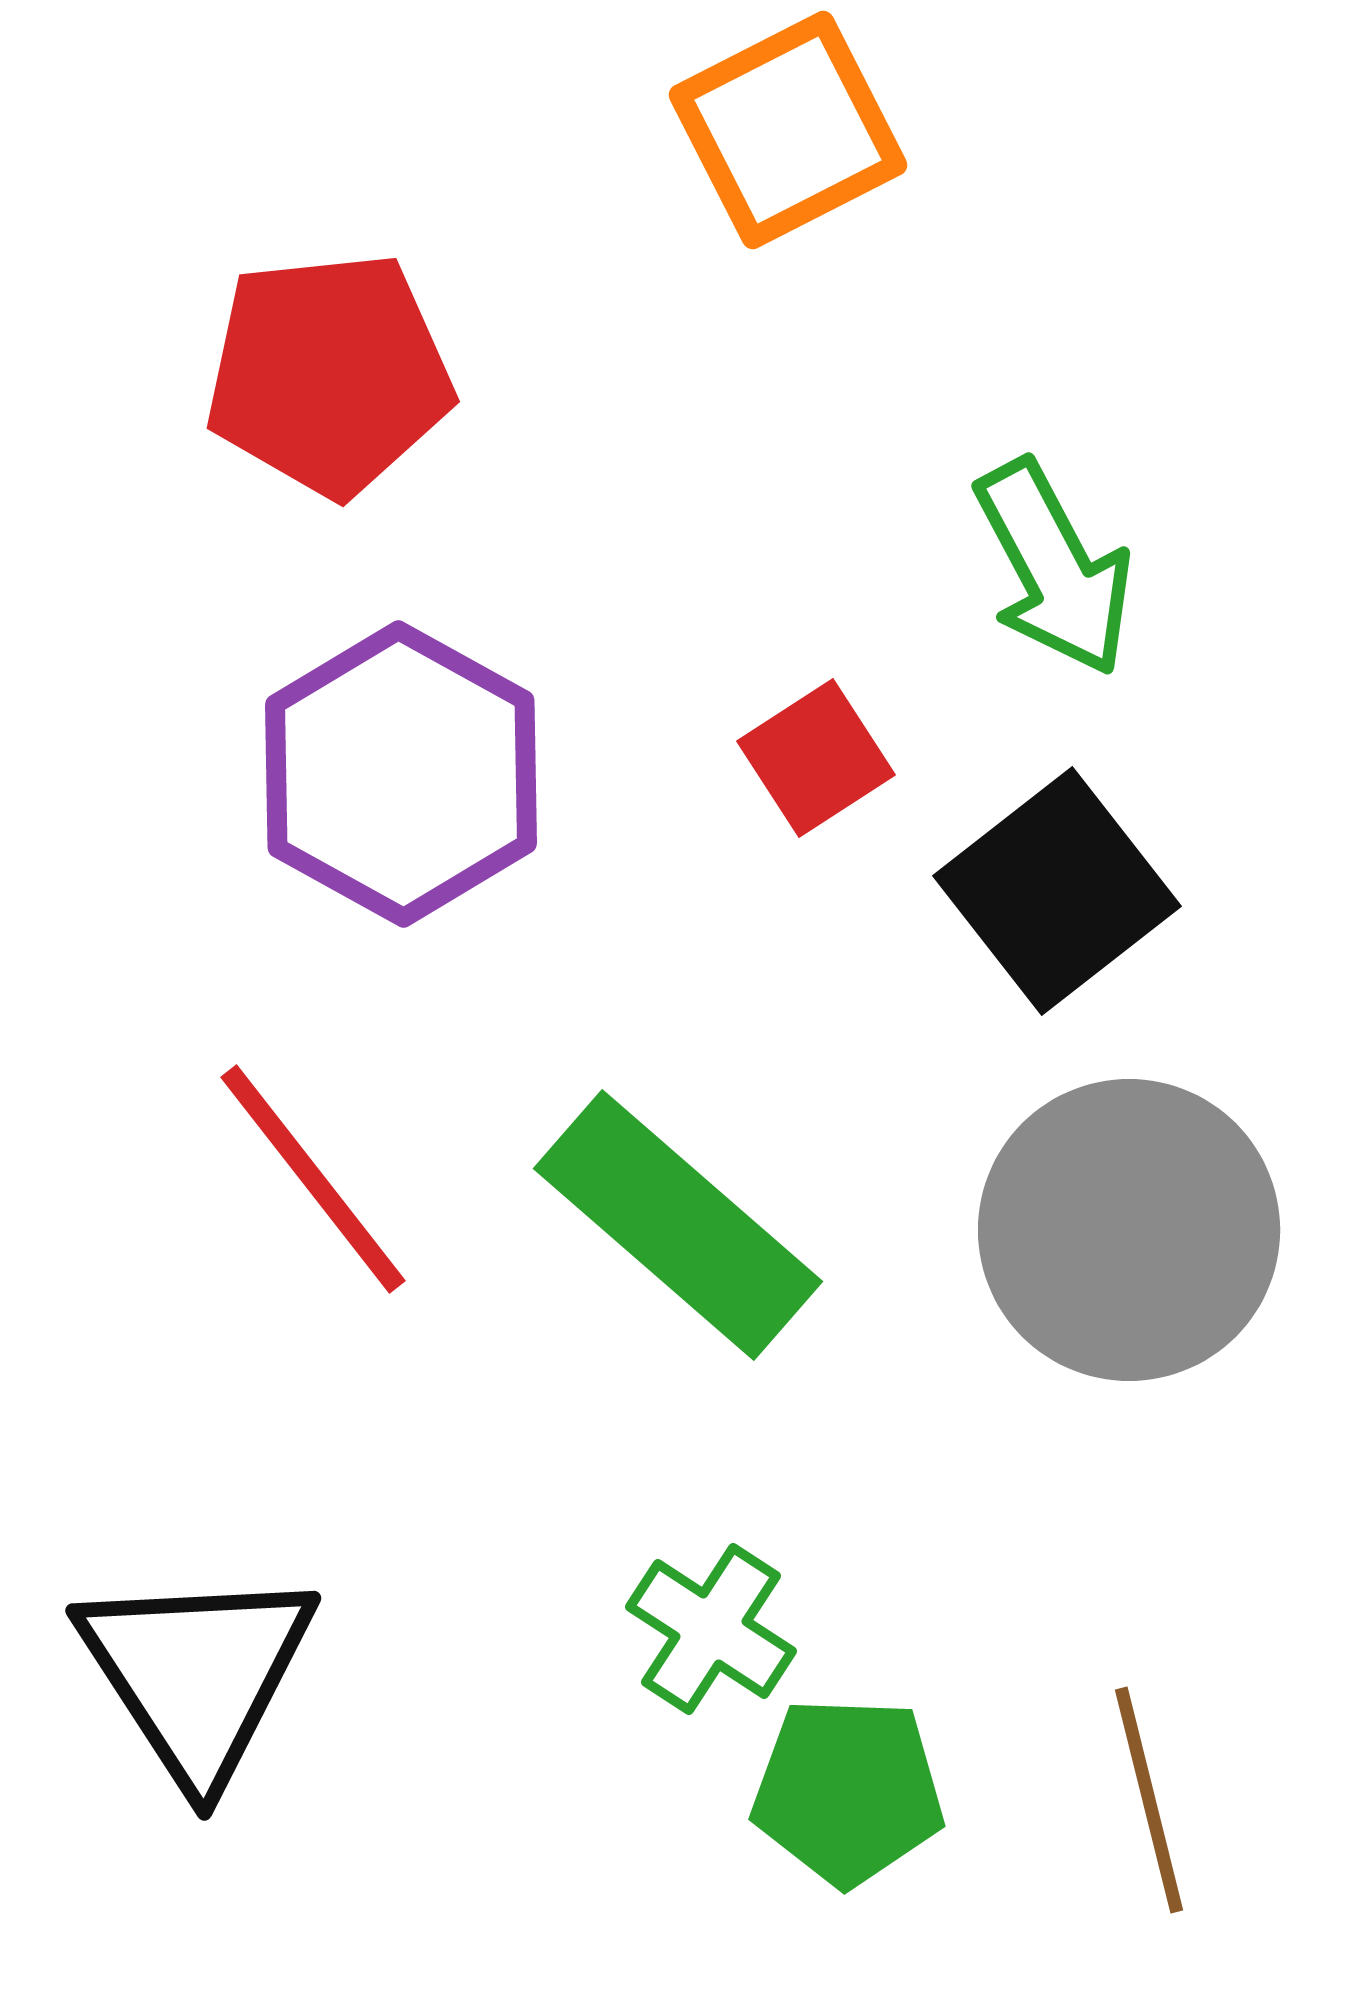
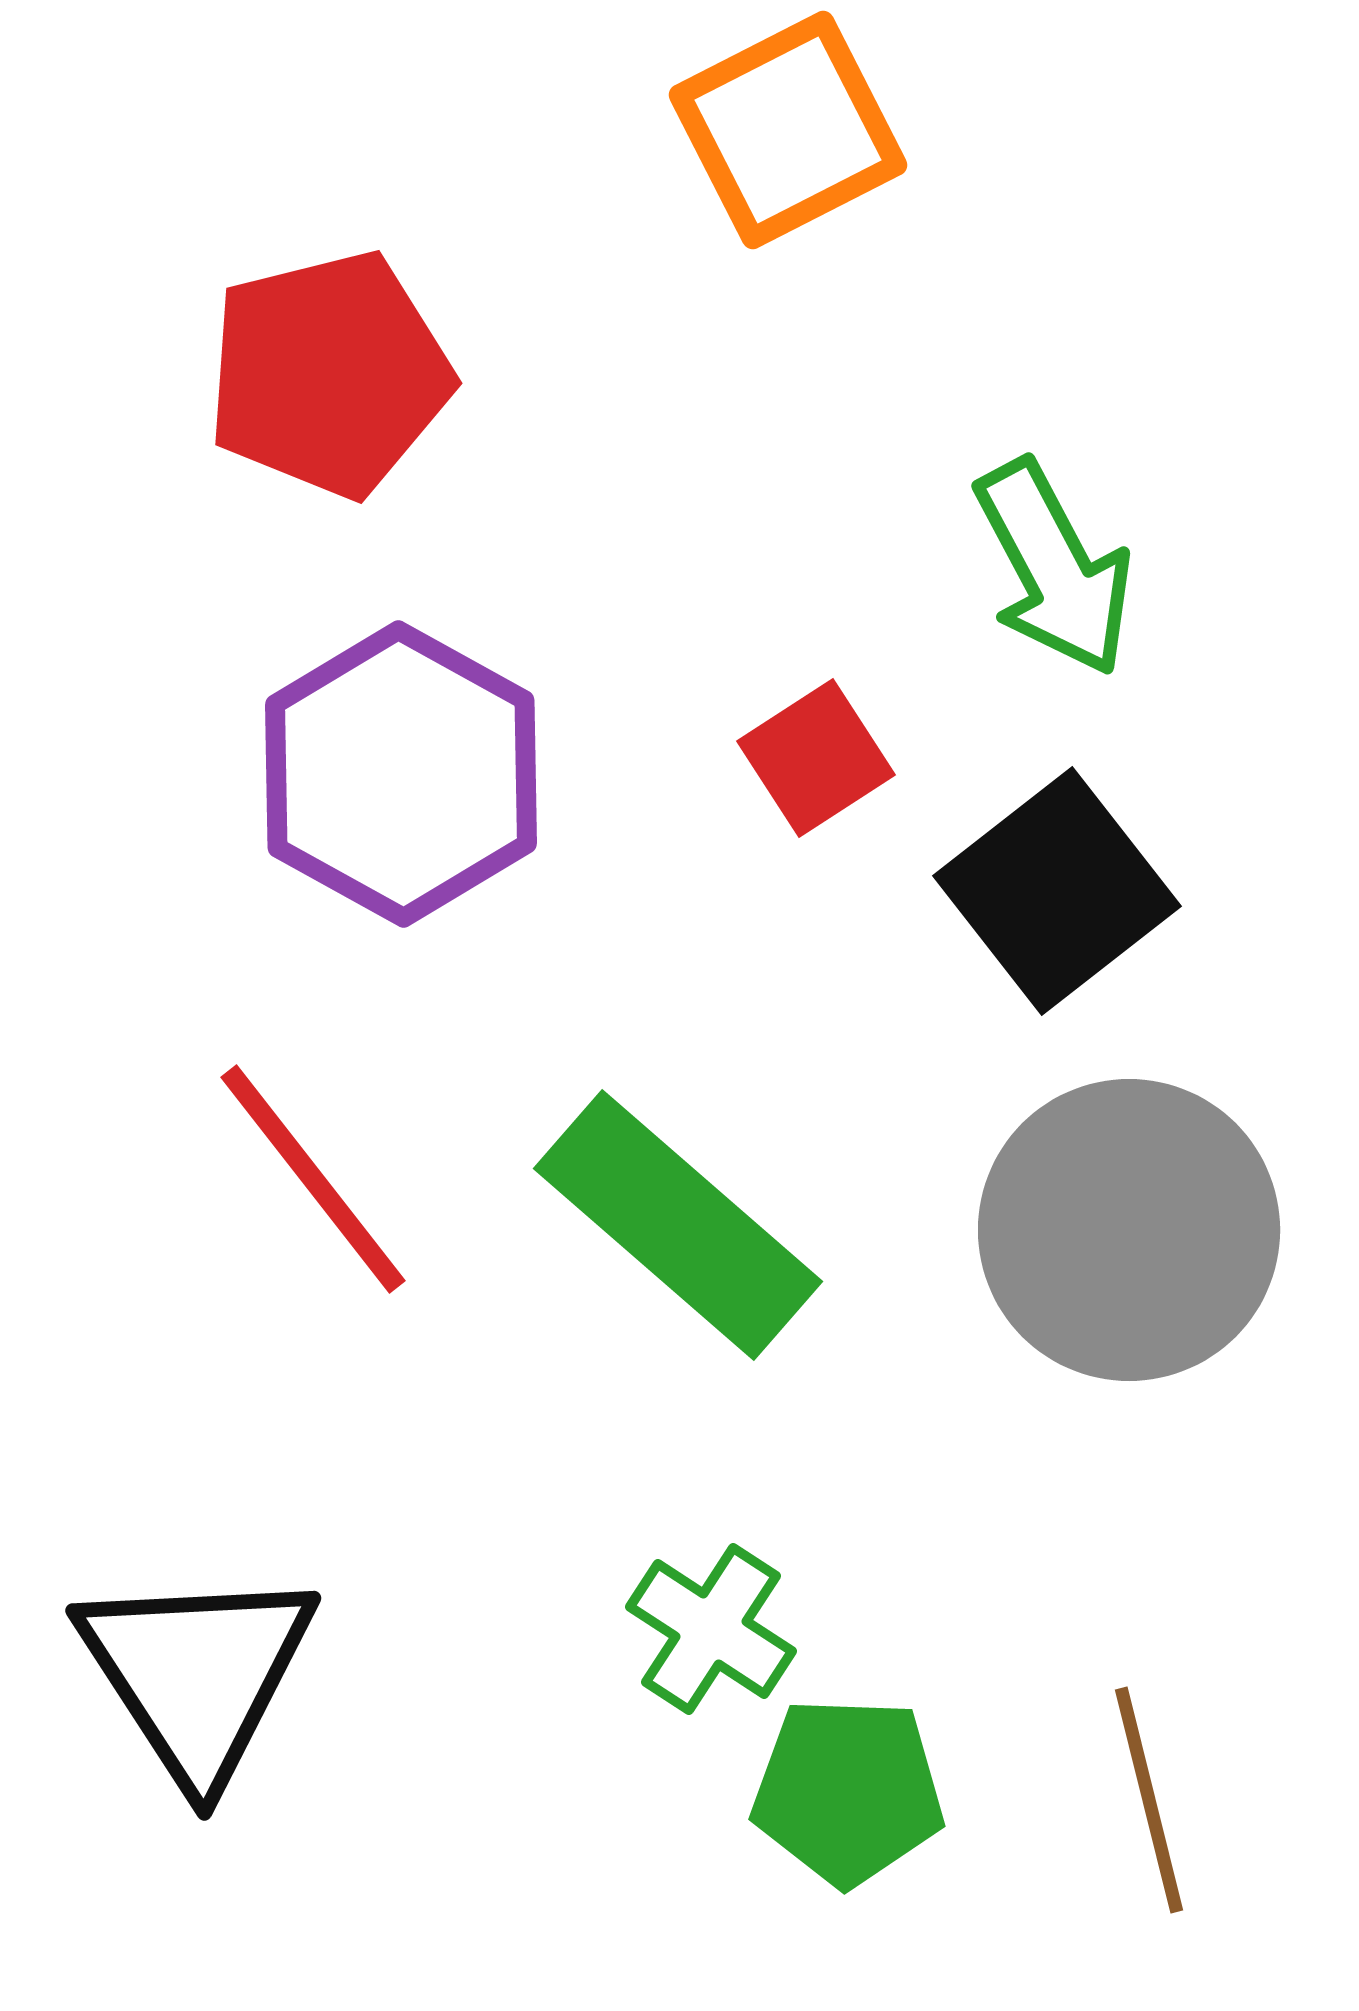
red pentagon: rotated 8 degrees counterclockwise
